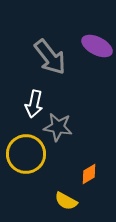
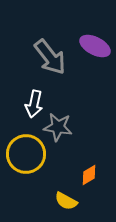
purple ellipse: moved 2 px left
orange diamond: moved 1 px down
